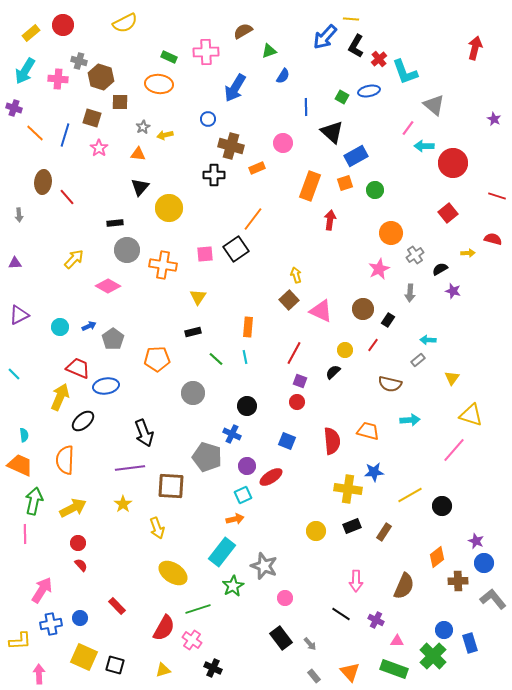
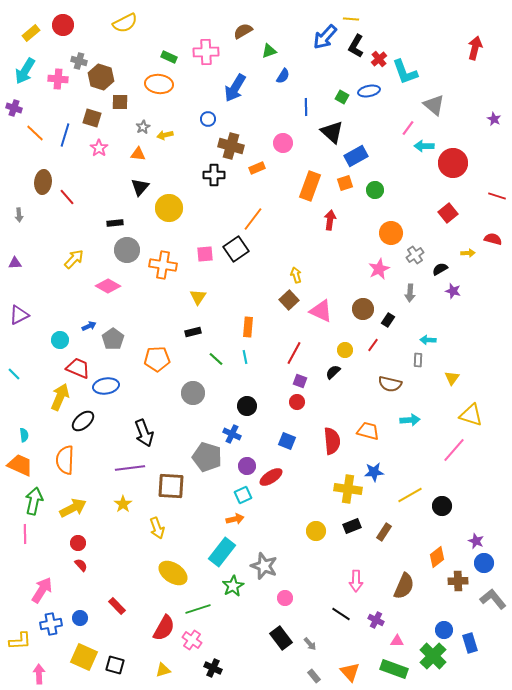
cyan circle at (60, 327): moved 13 px down
gray rectangle at (418, 360): rotated 48 degrees counterclockwise
